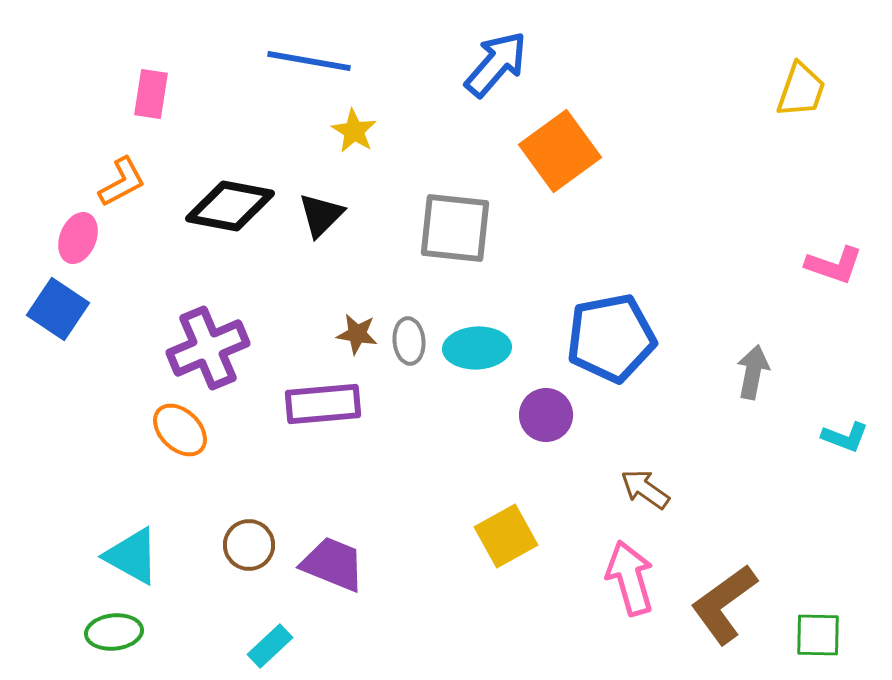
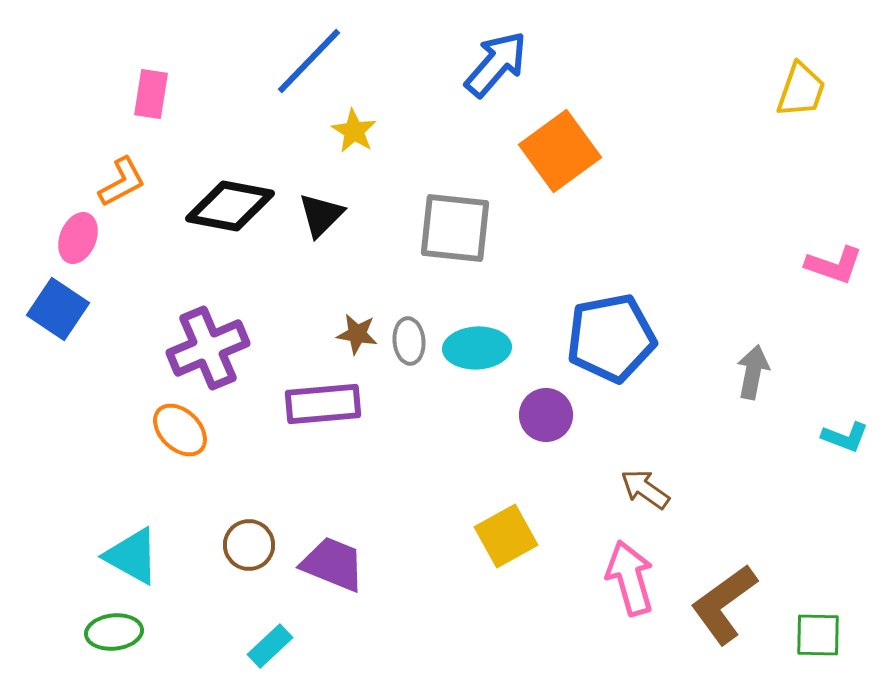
blue line: rotated 56 degrees counterclockwise
